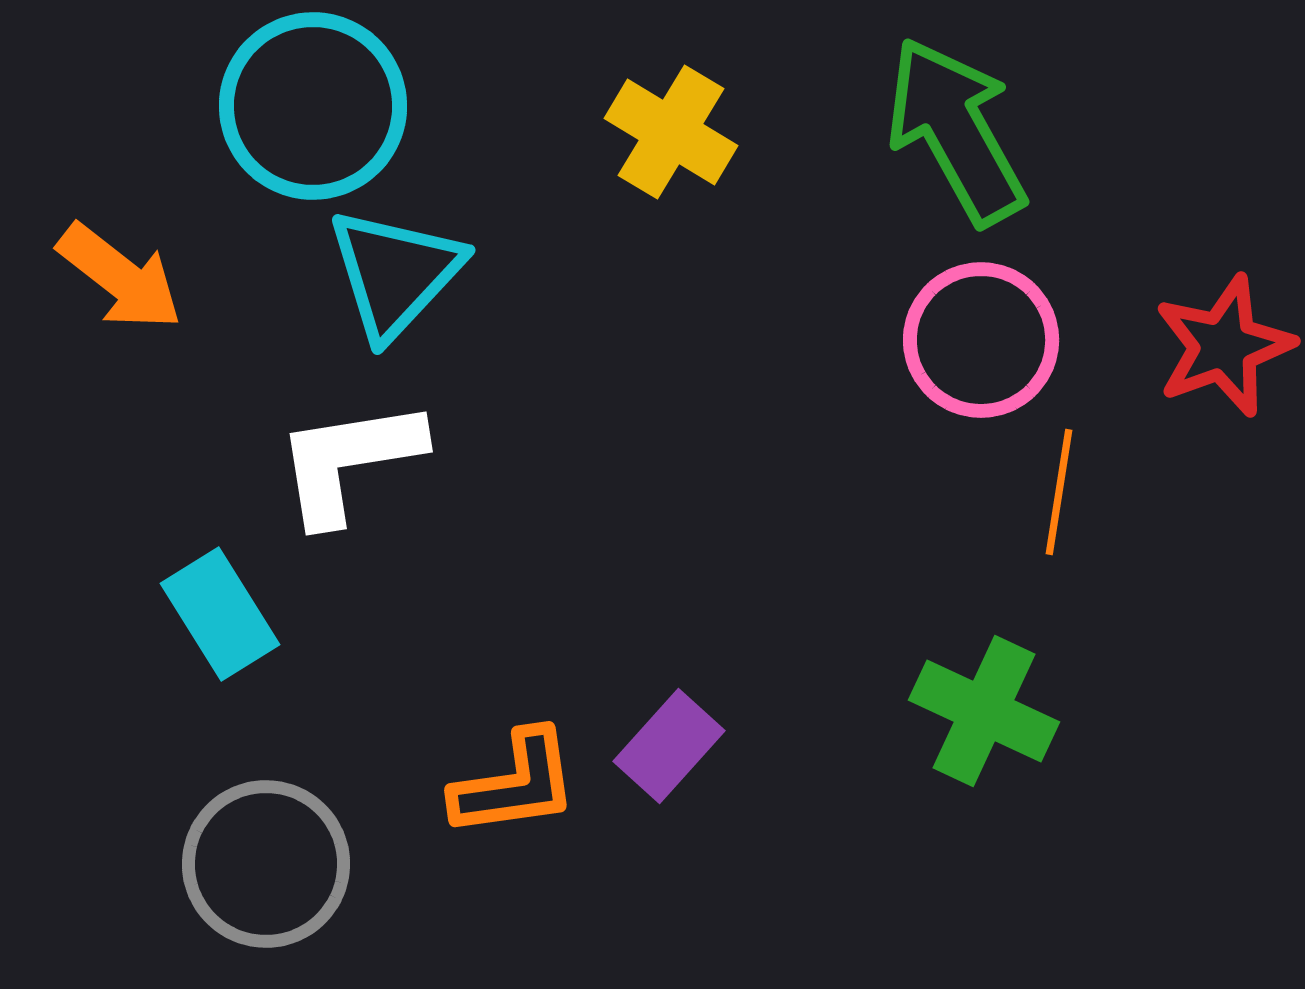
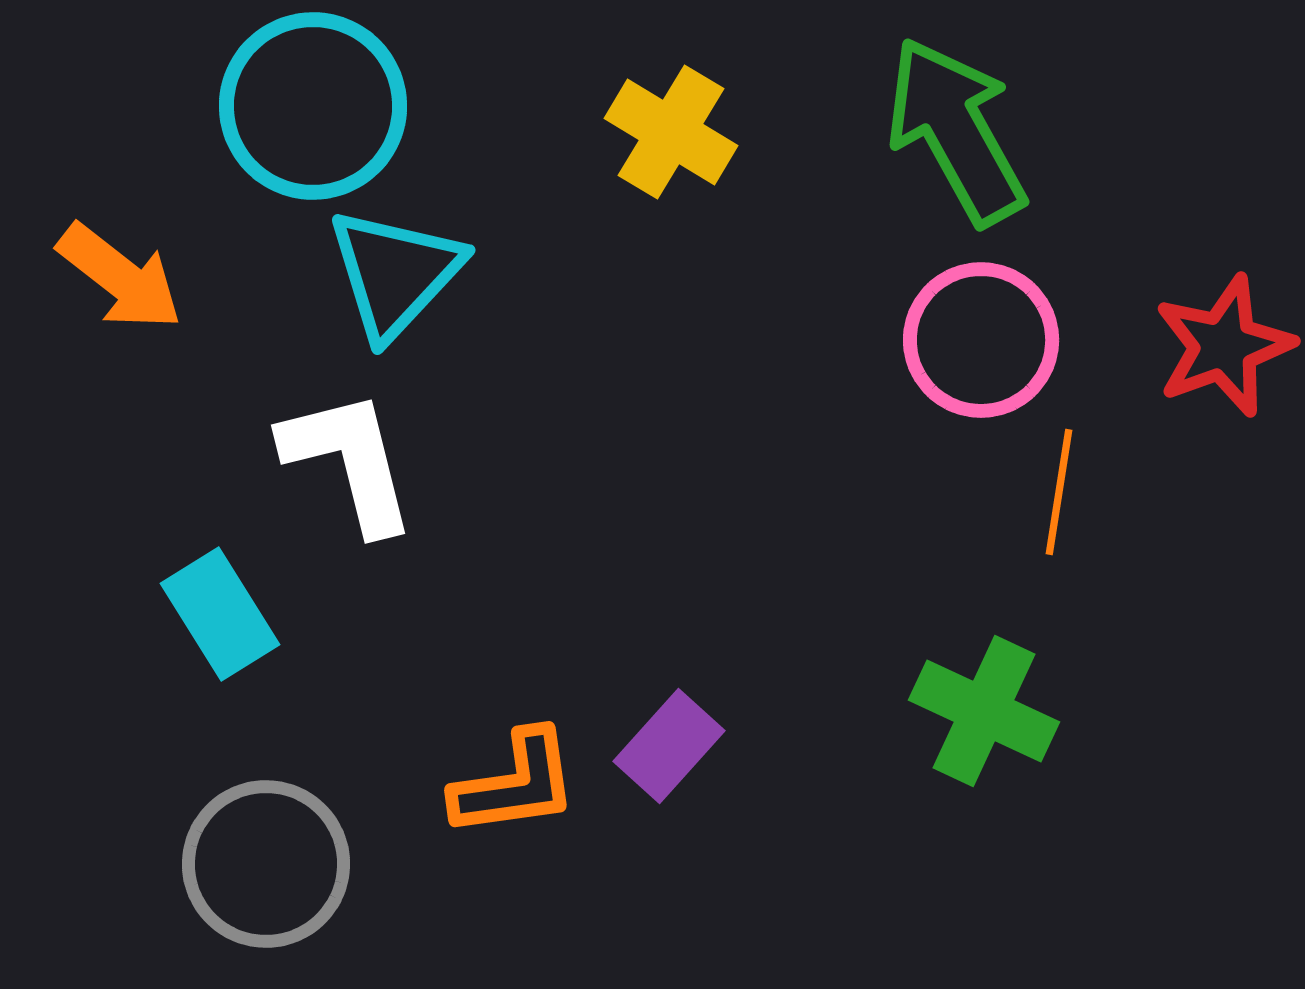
white L-shape: rotated 85 degrees clockwise
